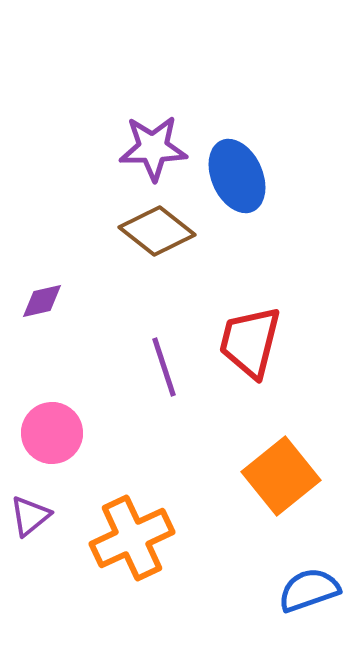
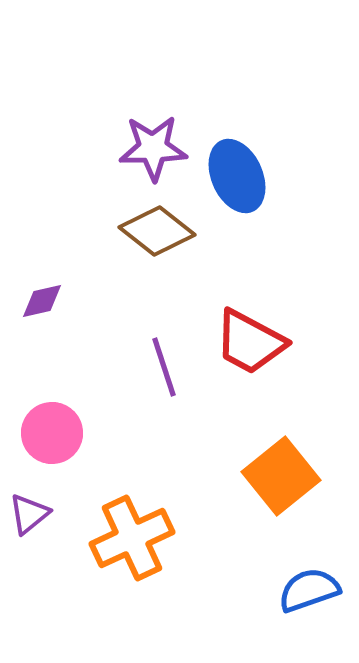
red trapezoid: rotated 76 degrees counterclockwise
purple triangle: moved 1 px left, 2 px up
